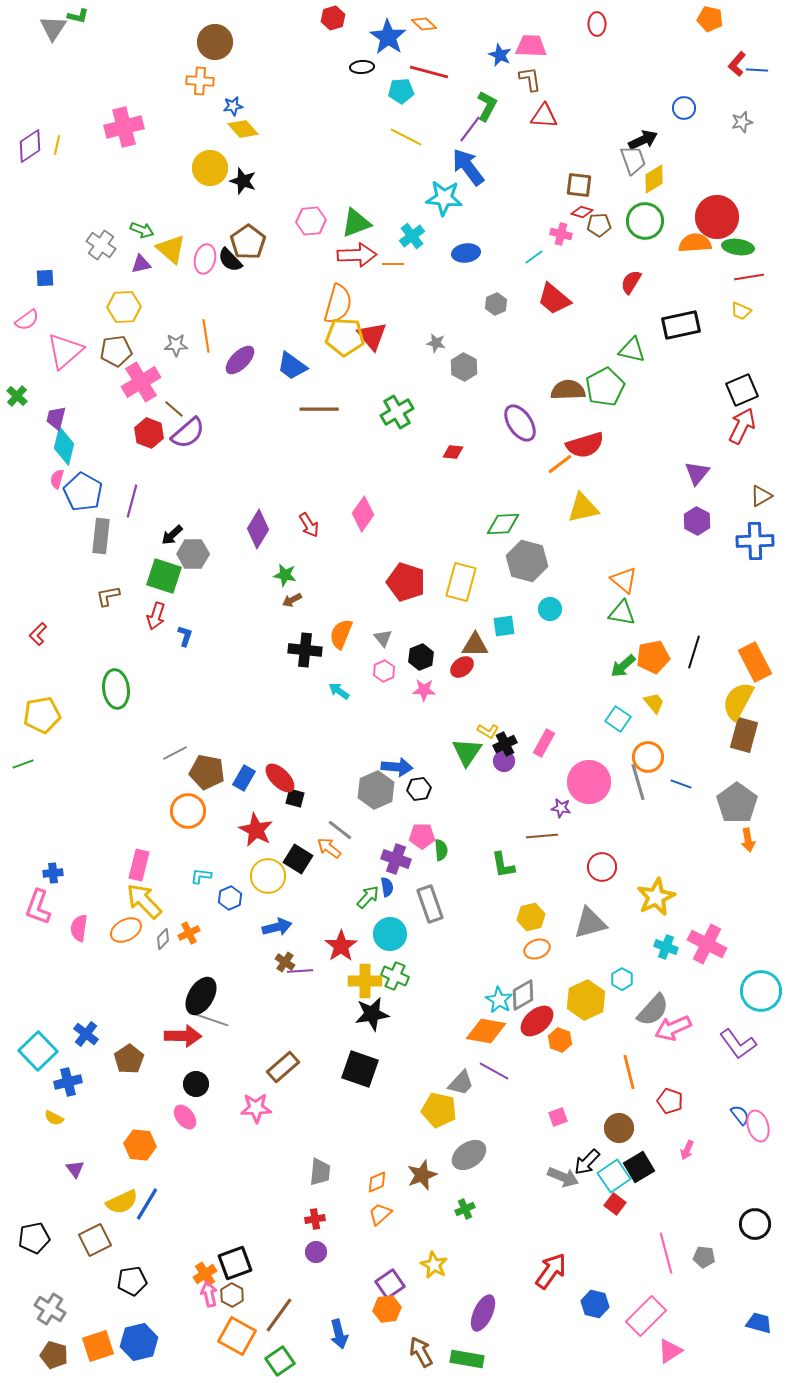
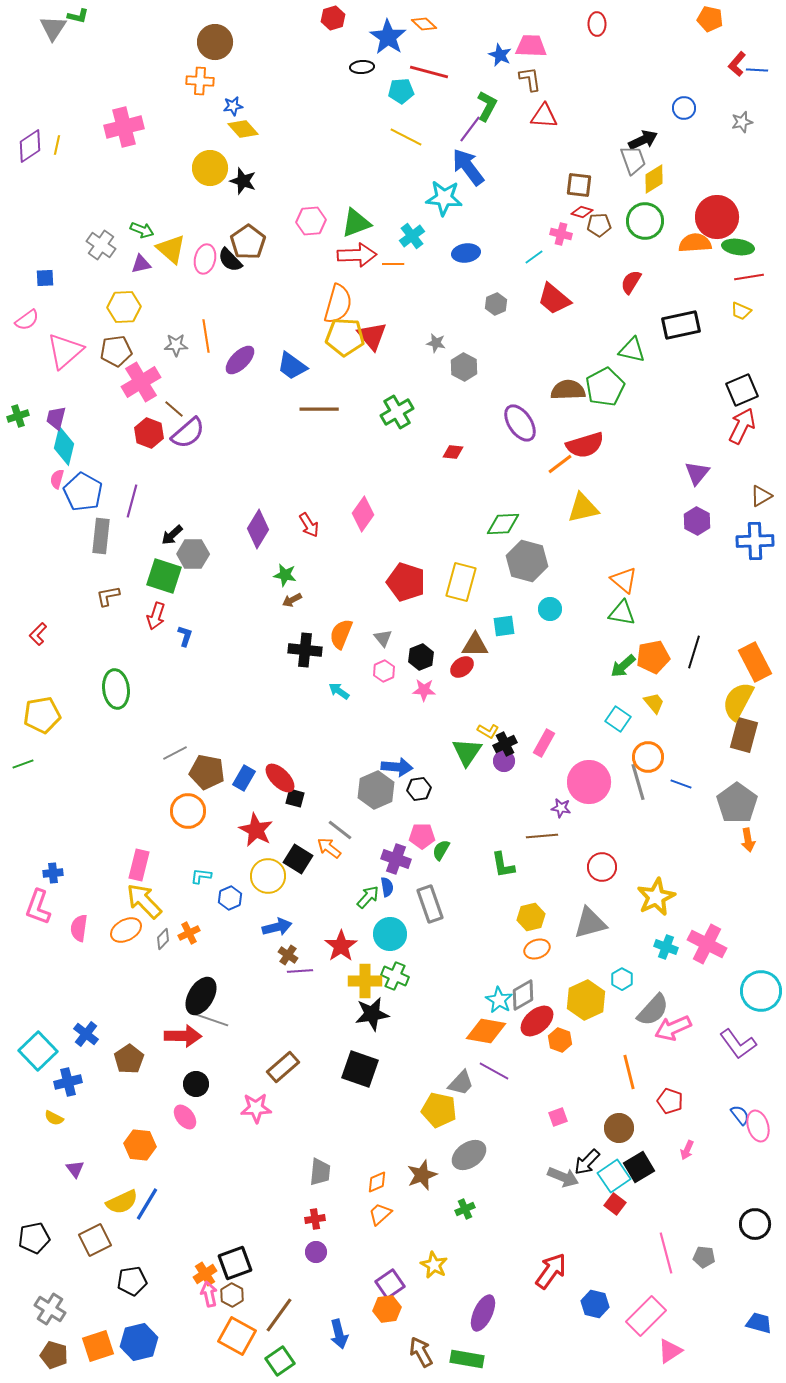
green cross at (17, 396): moved 1 px right, 20 px down; rotated 30 degrees clockwise
green semicircle at (441, 850): rotated 145 degrees counterclockwise
brown cross at (285, 962): moved 3 px right, 7 px up
